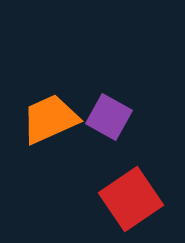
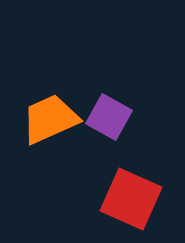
red square: rotated 32 degrees counterclockwise
